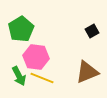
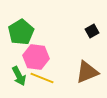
green pentagon: moved 3 px down
